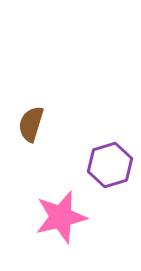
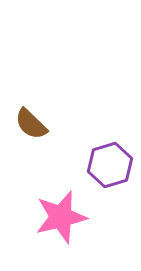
brown semicircle: rotated 63 degrees counterclockwise
